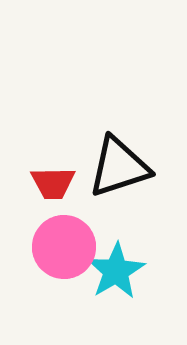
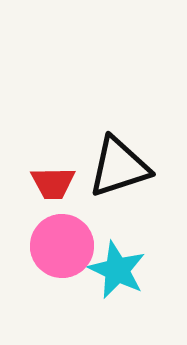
pink circle: moved 2 px left, 1 px up
cyan star: moved 1 px right, 1 px up; rotated 16 degrees counterclockwise
